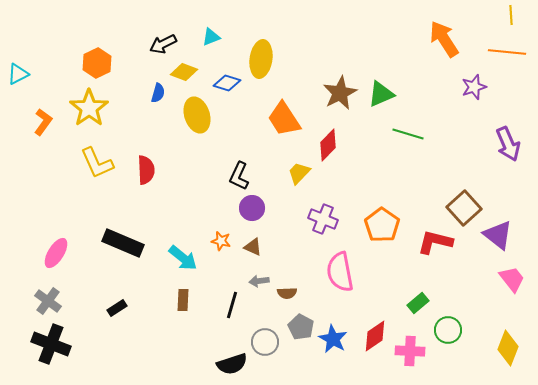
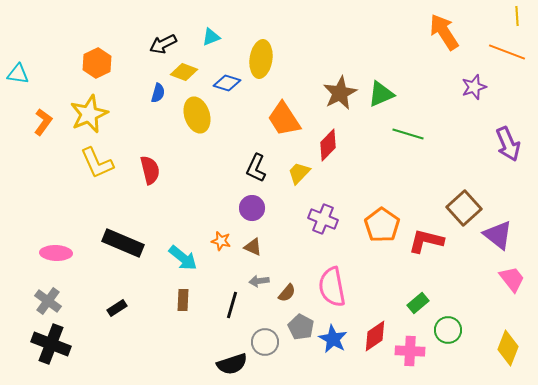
yellow line at (511, 15): moved 6 px right, 1 px down
orange arrow at (444, 39): moved 7 px up
orange line at (507, 52): rotated 15 degrees clockwise
cyan triangle at (18, 74): rotated 35 degrees clockwise
yellow star at (89, 108): moved 6 px down; rotated 12 degrees clockwise
red semicircle at (146, 170): moved 4 px right; rotated 12 degrees counterclockwise
black L-shape at (239, 176): moved 17 px right, 8 px up
red L-shape at (435, 242): moved 9 px left, 1 px up
pink ellipse at (56, 253): rotated 60 degrees clockwise
pink semicircle at (340, 272): moved 8 px left, 15 px down
brown semicircle at (287, 293): rotated 48 degrees counterclockwise
